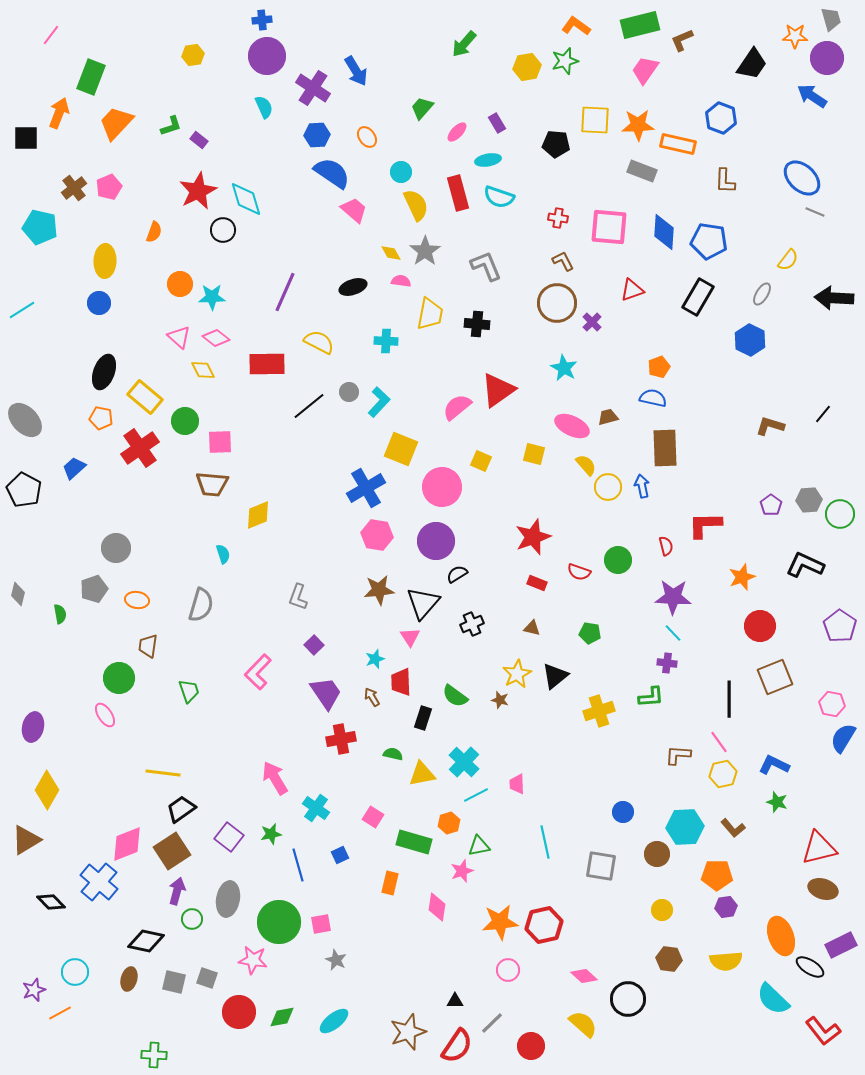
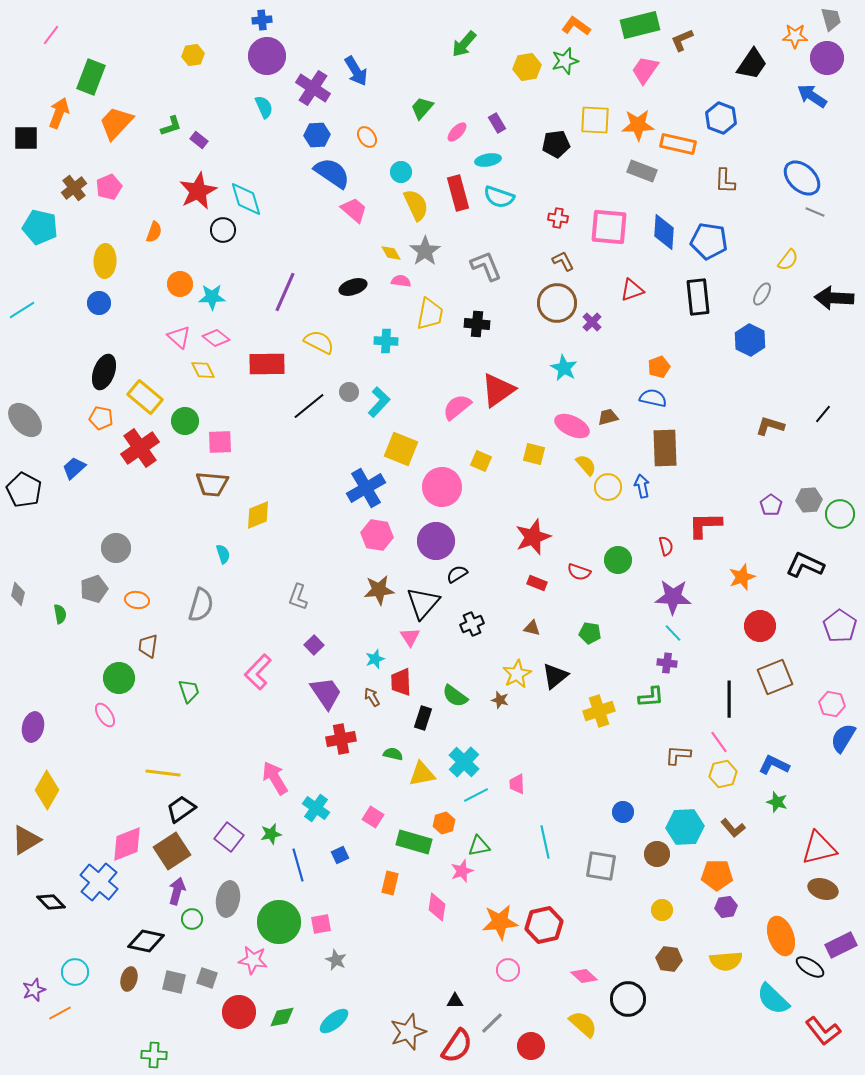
black pentagon at (556, 144): rotated 12 degrees counterclockwise
black rectangle at (698, 297): rotated 36 degrees counterclockwise
orange hexagon at (449, 823): moved 5 px left
